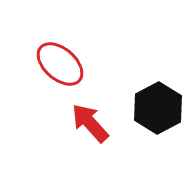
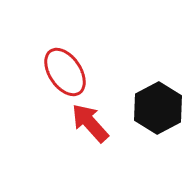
red ellipse: moved 5 px right, 8 px down; rotated 15 degrees clockwise
